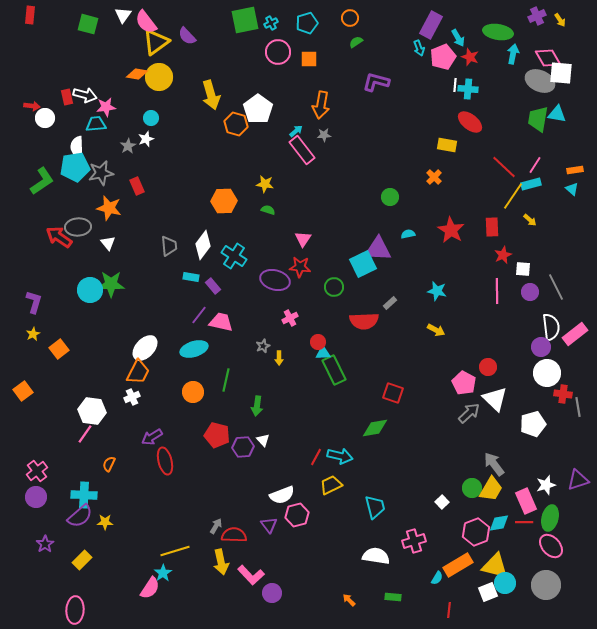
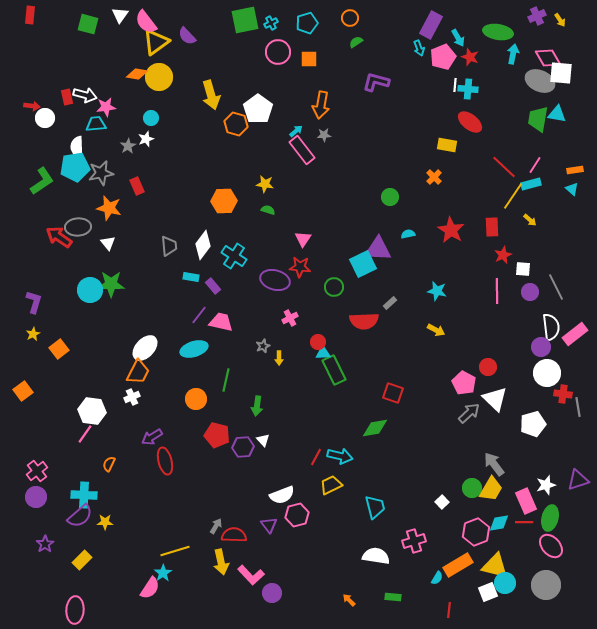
white triangle at (123, 15): moved 3 px left
orange circle at (193, 392): moved 3 px right, 7 px down
